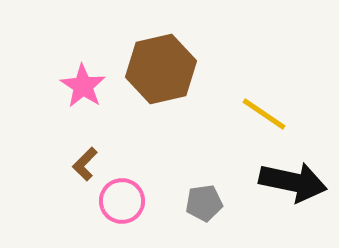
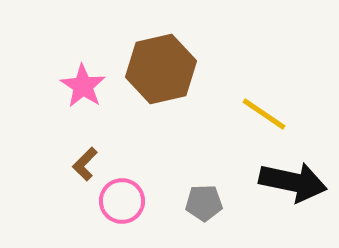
gray pentagon: rotated 6 degrees clockwise
